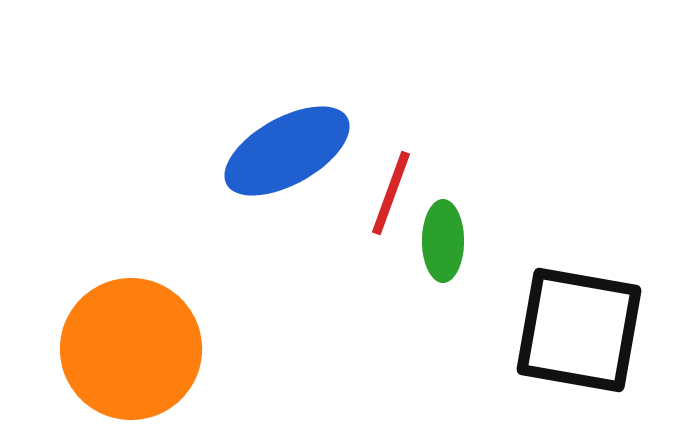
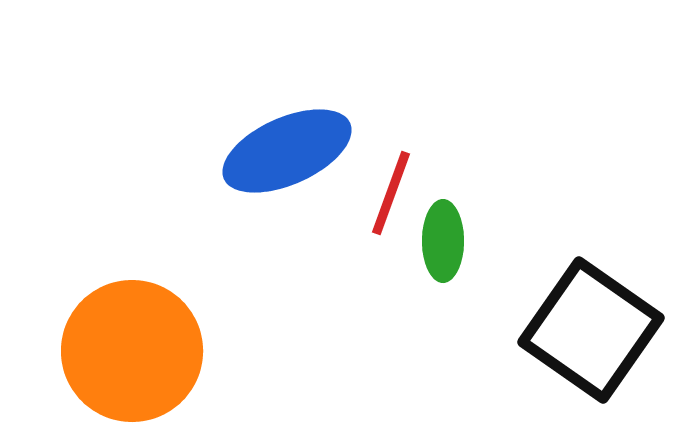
blue ellipse: rotated 5 degrees clockwise
black square: moved 12 px right; rotated 25 degrees clockwise
orange circle: moved 1 px right, 2 px down
